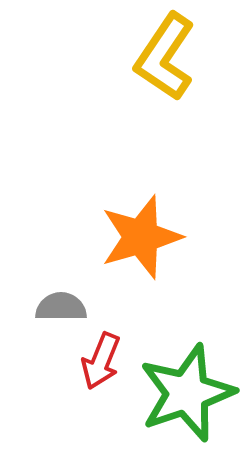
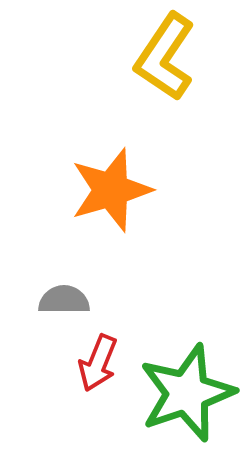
orange star: moved 30 px left, 47 px up
gray semicircle: moved 3 px right, 7 px up
red arrow: moved 3 px left, 2 px down
